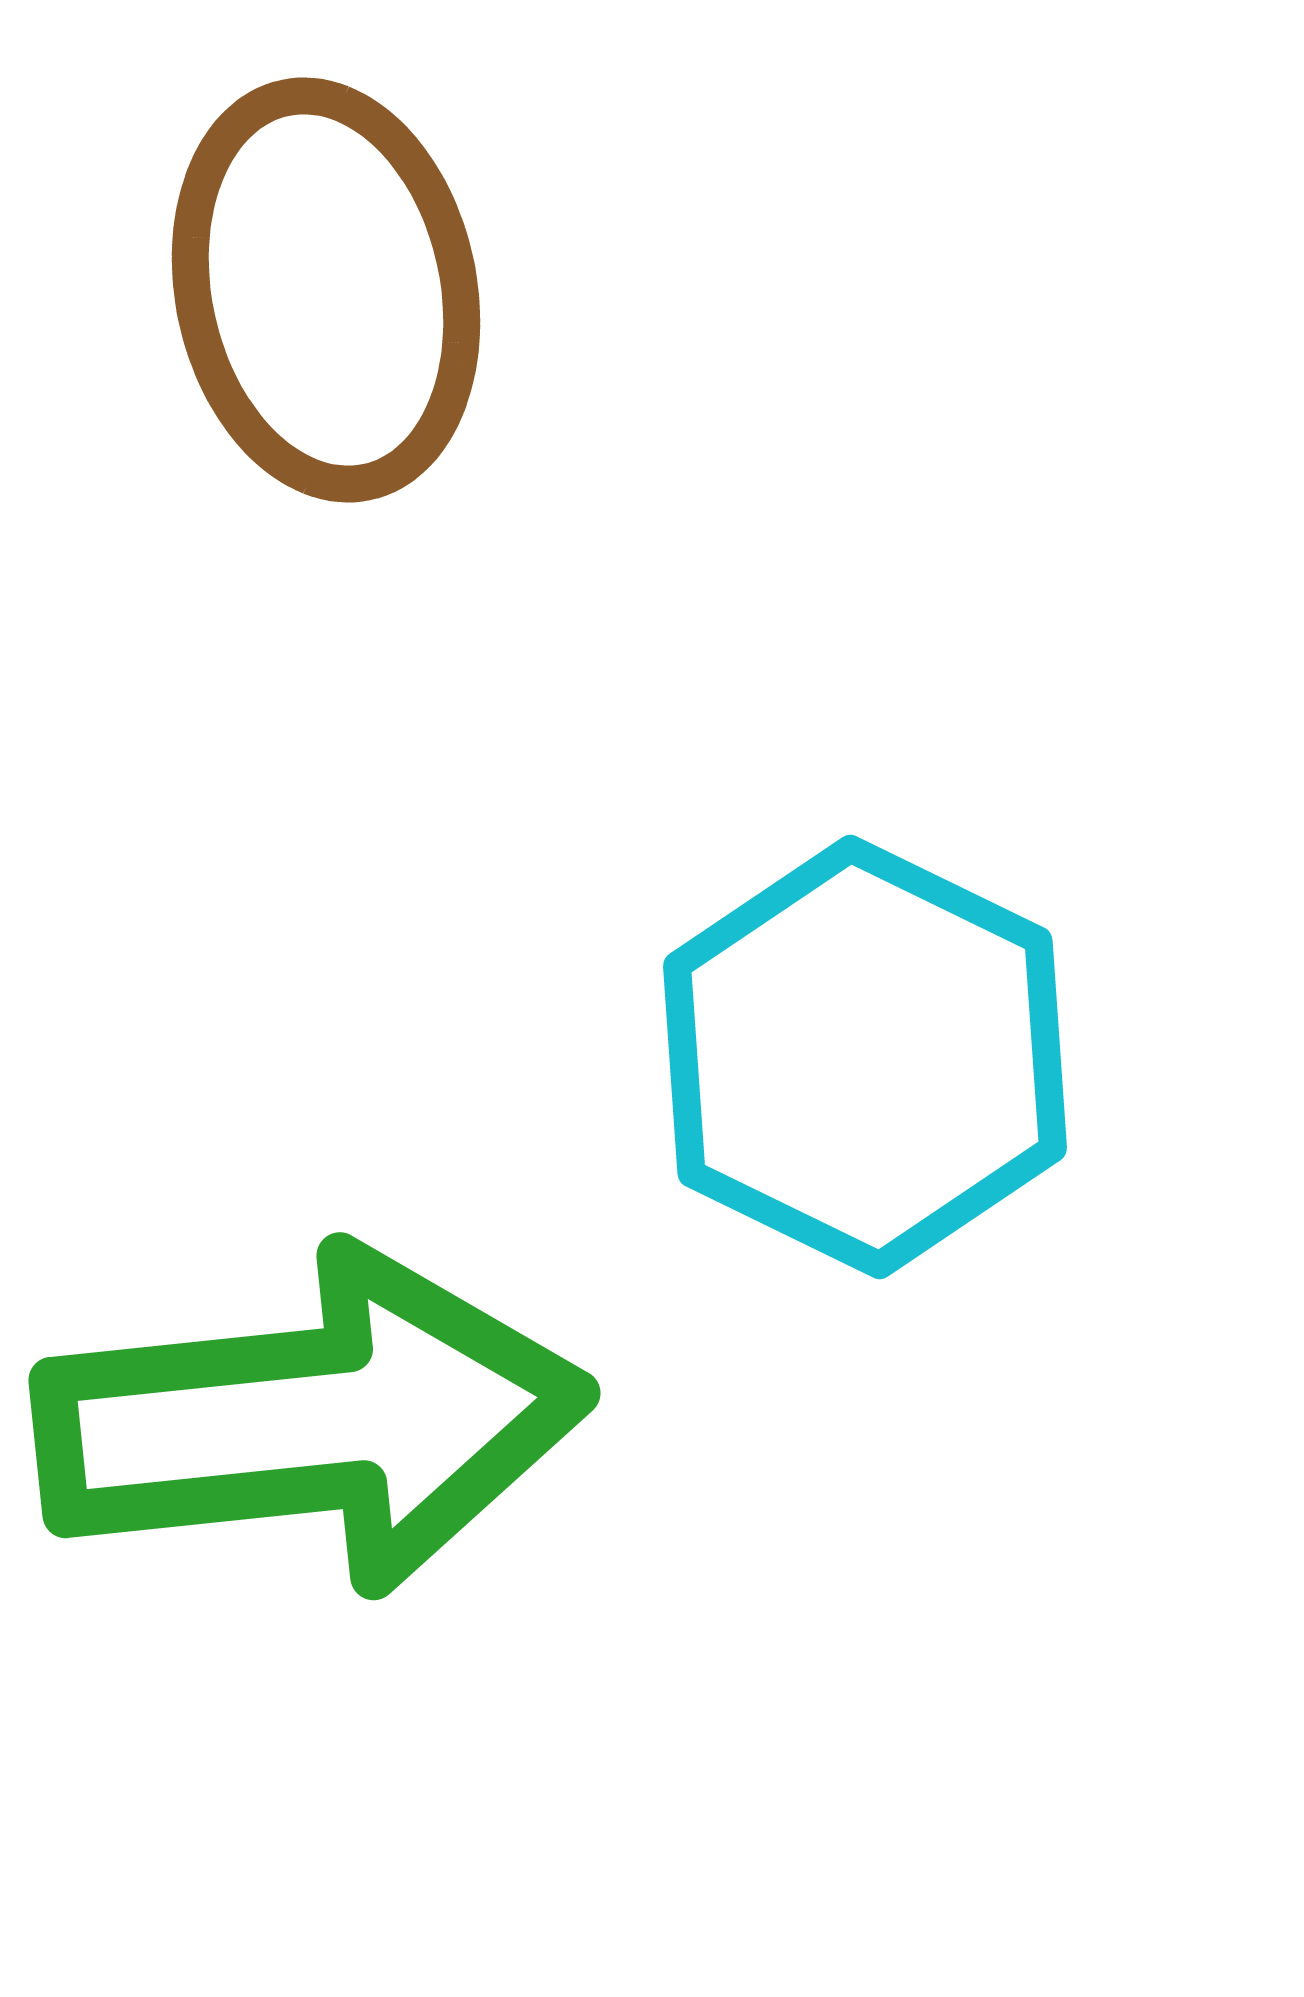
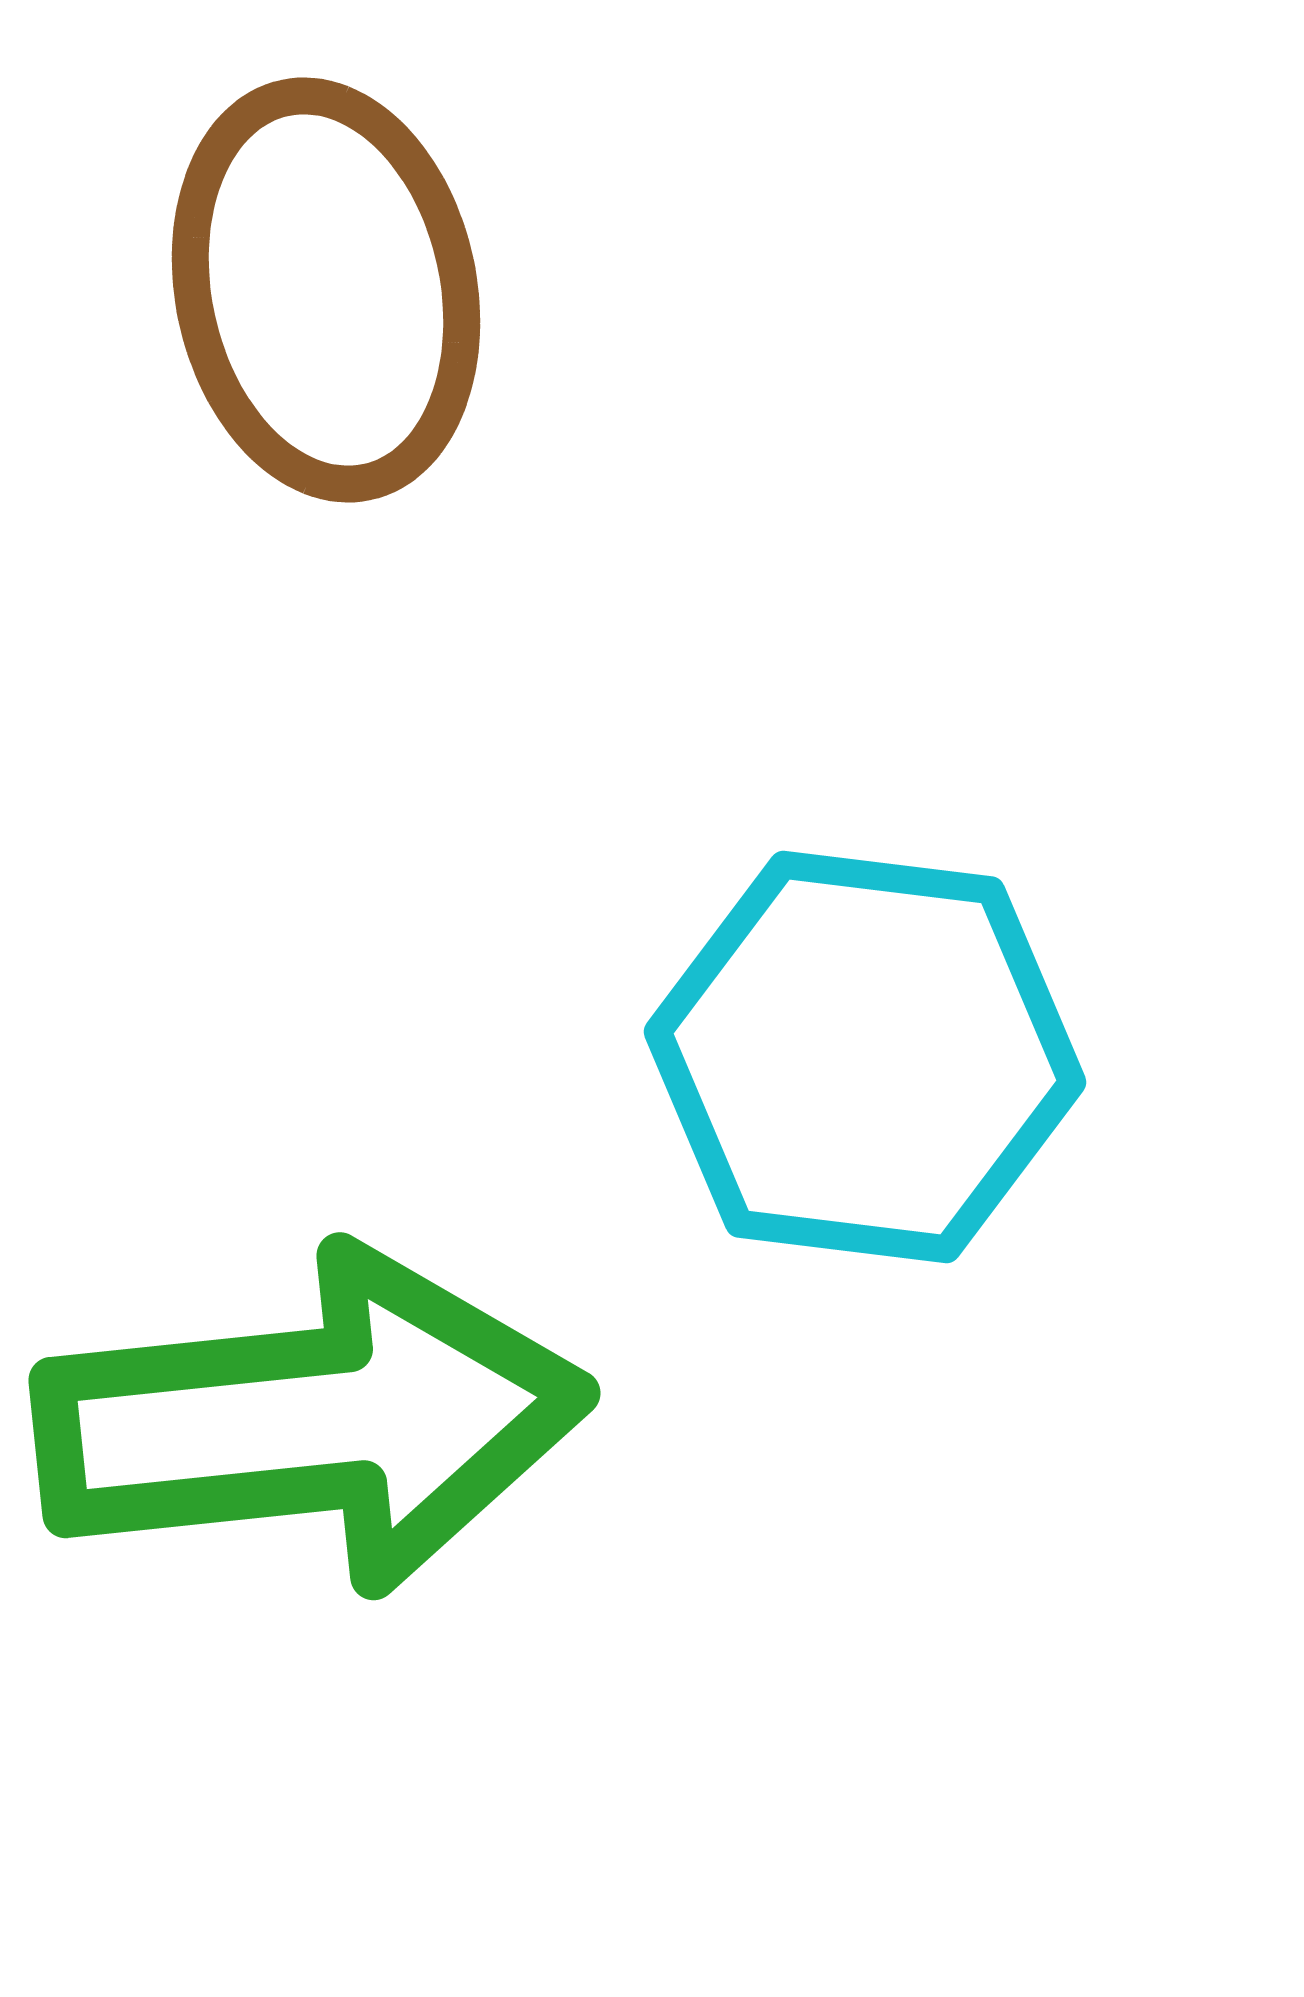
cyan hexagon: rotated 19 degrees counterclockwise
